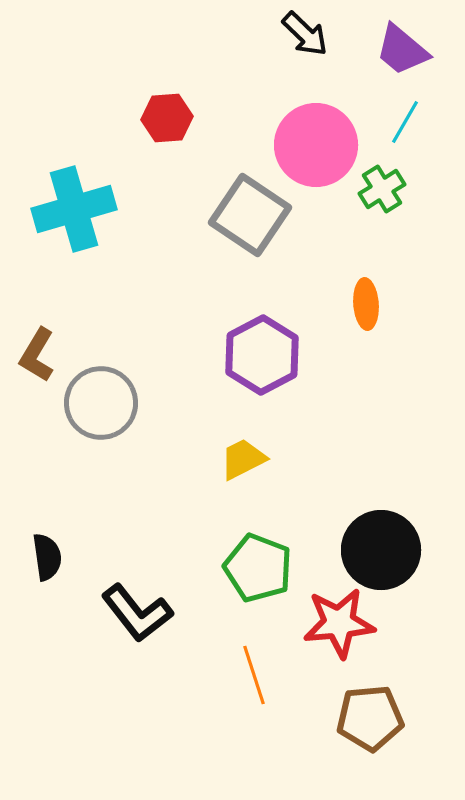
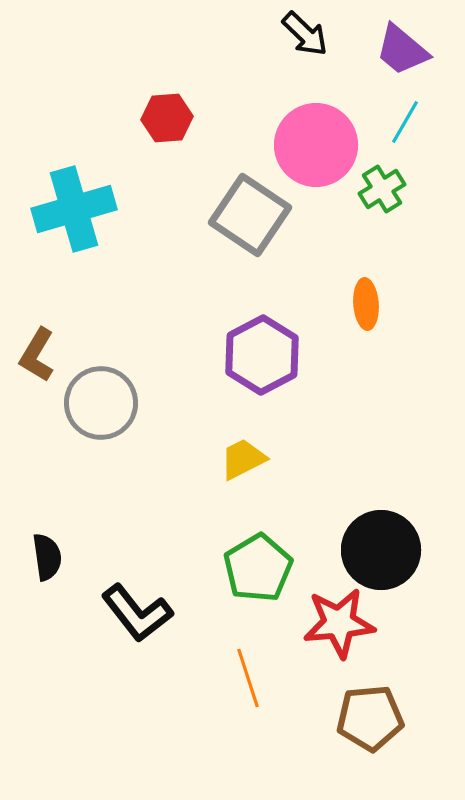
green pentagon: rotated 20 degrees clockwise
orange line: moved 6 px left, 3 px down
